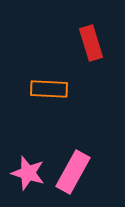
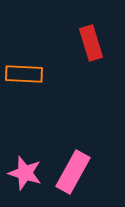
orange rectangle: moved 25 px left, 15 px up
pink star: moved 3 px left
